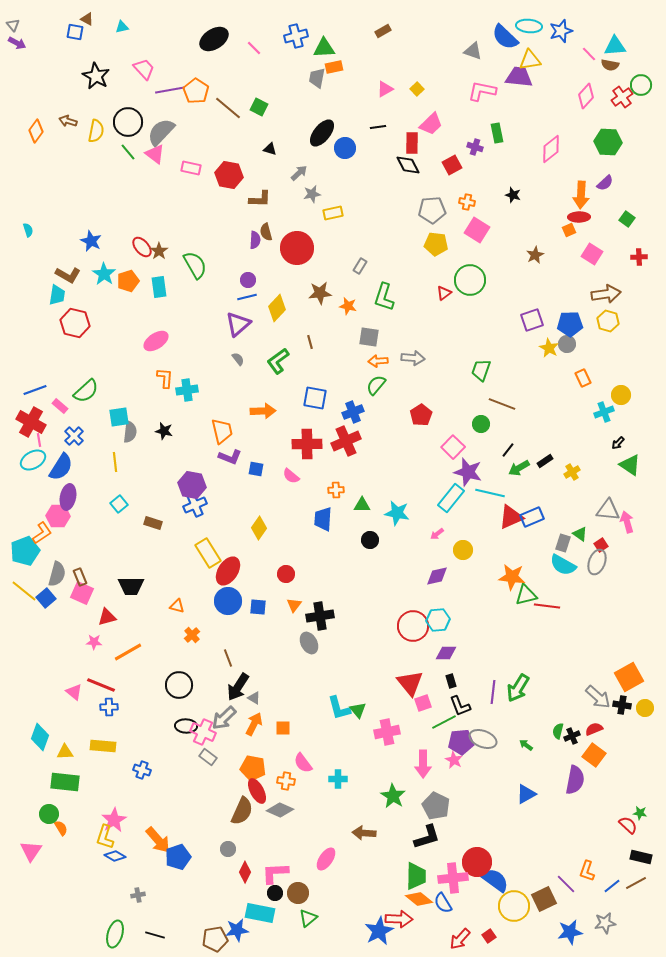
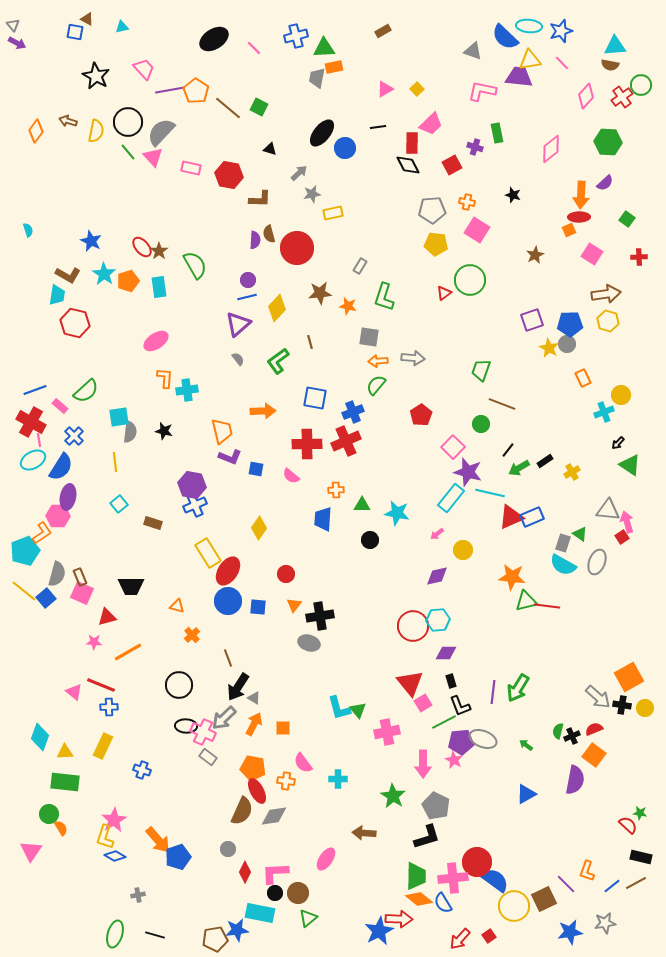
pink line at (589, 54): moved 27 px left, 9 px down
pink triangle at (155, 154): moved 2 px left, 3 px down; rotated 10 degrees clockwise
brown semicircle at (266, 232): moved 3 px right, 2 px down
red square at (601, 545): moved 21 px right, 8 px up
green triangle at (526, 595): moved 6 px down
gray ellipse at (309, 643): rotated 45 degrees counterclockwise
pink square at (423, 703): rotated 12 degrees counterclockwise
yellow rectangle at (103, 746): rotated 70 degrees counterclockwise
gray diamond at (280, 810): moved 6 px left, 6 px down; rotated 32 degrees counterclockwise
